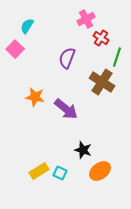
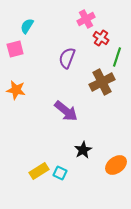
pink square: rotated 30 degrees clockwise
brown cross: rotated 30 degrees clockwise
orange star: moved 19 px left, 7 px up
purple arrow: moved 2 px down
black star: rotated 24 degrees clockwise
orange ellipse: moved 16 px right, 6 px up
